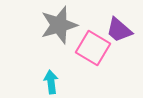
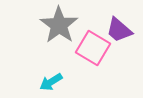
gray star: rotated 21 degrees counterclockwise
cyan arrow: rotated 115 degrees counterclockwise
